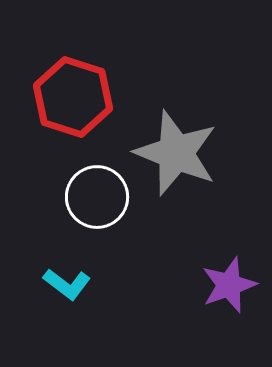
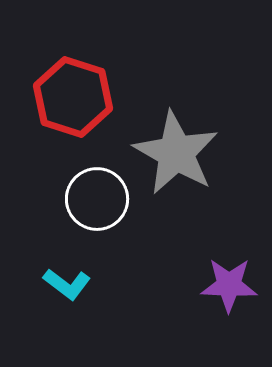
gray star: rotated 8 degrees clockwise
white circle: moved 2 px down
purple star: rotated 22 degrees clockwise
